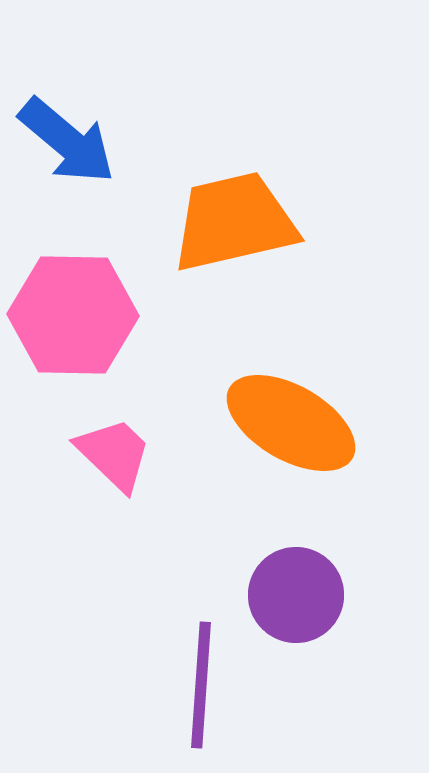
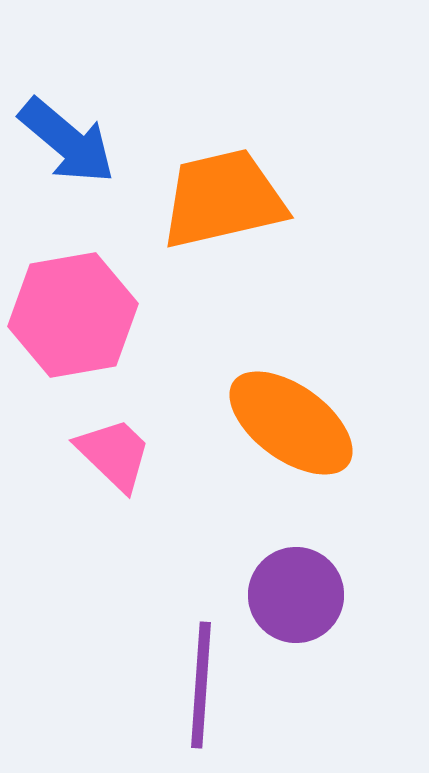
orange trapezoid: moved 11 px left, 23 px up
pink hexagon: rotated 11 degrees counterclockwise
orange ellipse: rotated 6 degrees clockwise
